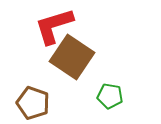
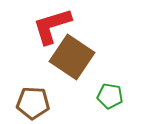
red L-shape: moved 2 px left
brown pentagon: rotated 16 degrees counterclockwise
